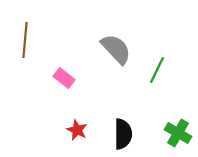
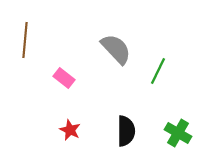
green line: moved 1 px right, 1 px down
red star: moved 7 px left
black semicircle: moved 3 px right, 3 px up
